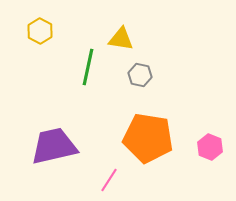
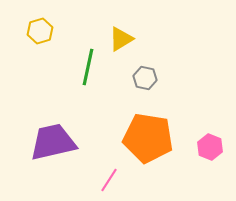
yellow hexagon: rotated 15 degrees clockwise
yellow triangle: rotated 40 degrees counterclockwise
gray hexagon: moved 5 px right, 3 px down
purple trapezoid: moved 1 px left, 4 px up
